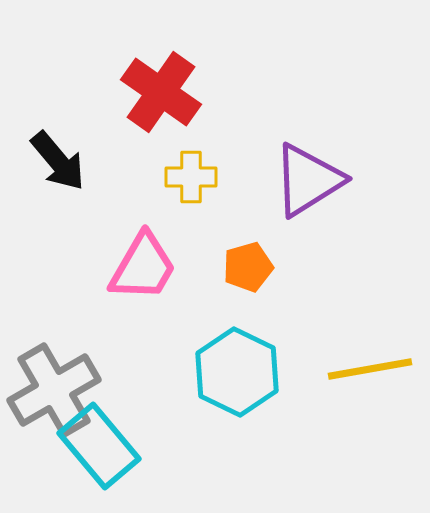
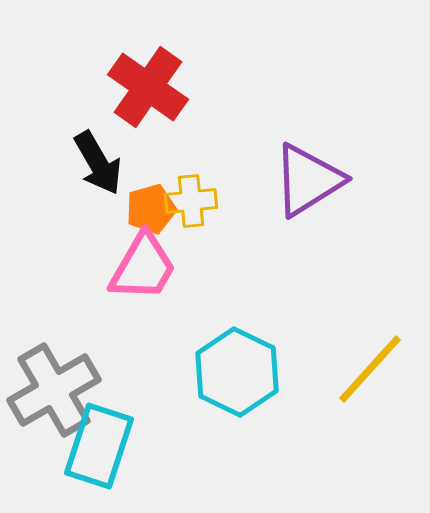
red cross: moved 13 px left, 5 px up
black arrow: moved 40 px right, 2 px down; rotated 10 degrees clockwise
yellow cross: moved 24 px down; rotated 6 degrees counterclockwise
orange pentagon: moved 97 px left, 58 px up
yellow line: rotated 38 degrees counterclockwise
cyan rectangle: rotated 58 degrees clockwise
